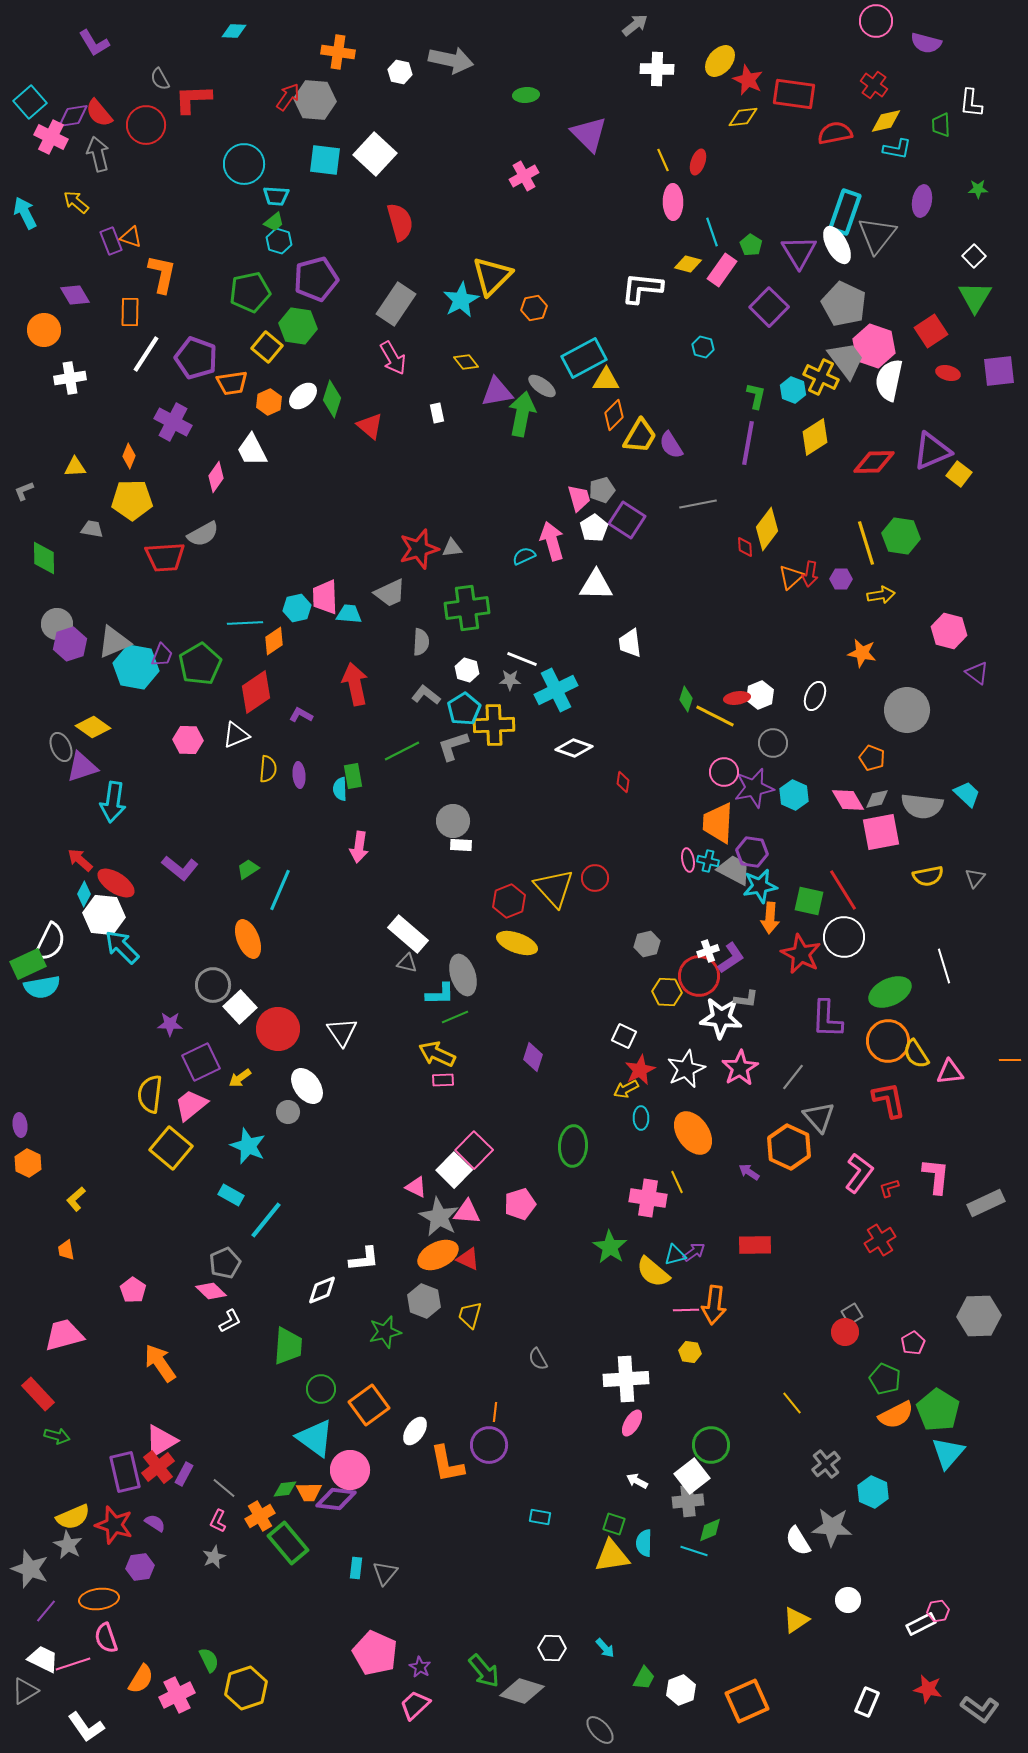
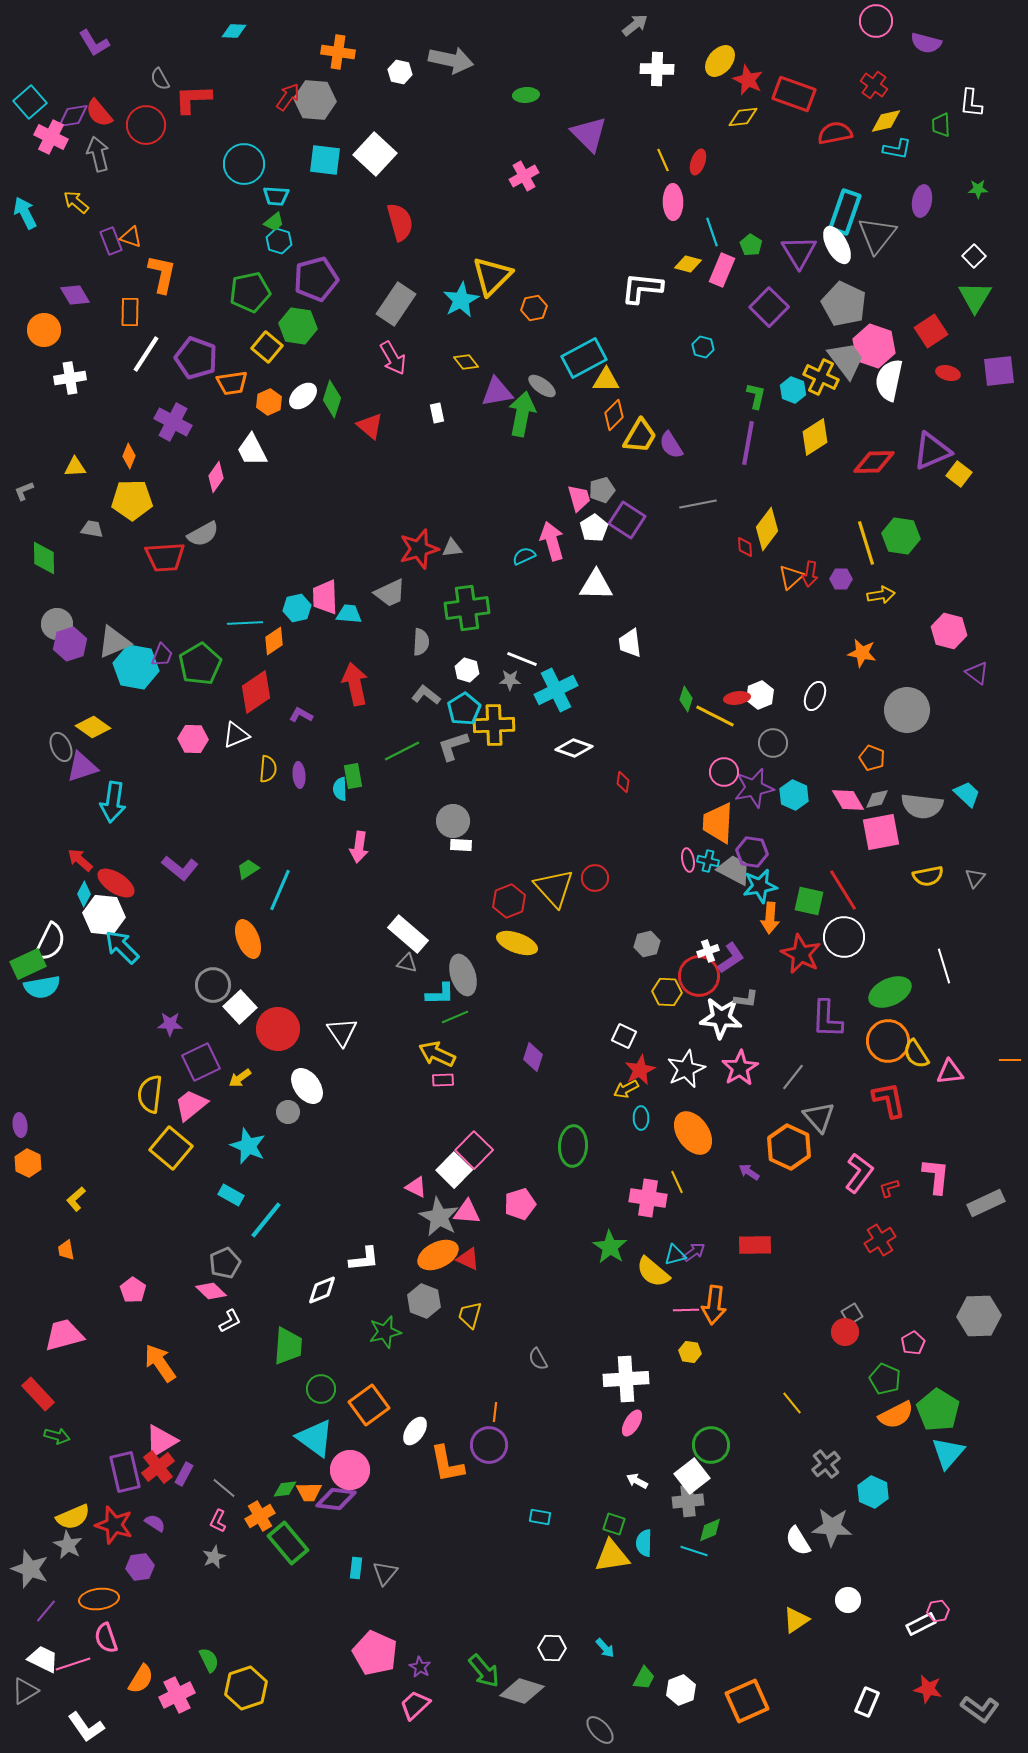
red rectangle at (794, 94): rotated 12 degrees clockwise
pink rectangle at (722, 270): rotated 12 degrees counterclockwise
pink hexagon at (188, 740): moved 5 px right, 1 px up
